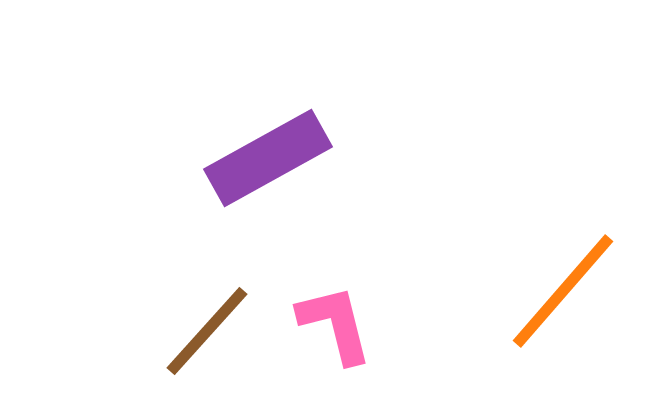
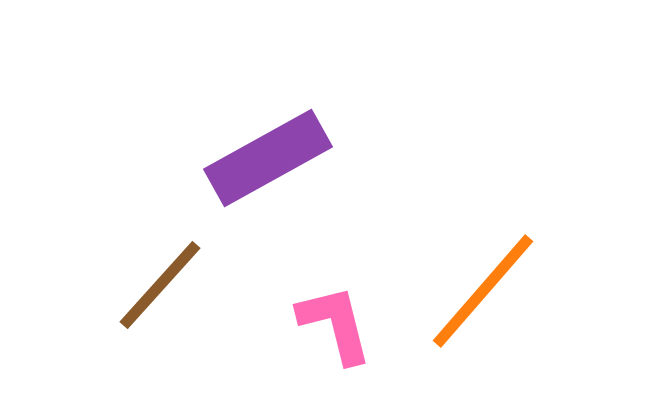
orange line: moved 80 px left
brown line: moved 47 px left, 46 px up
